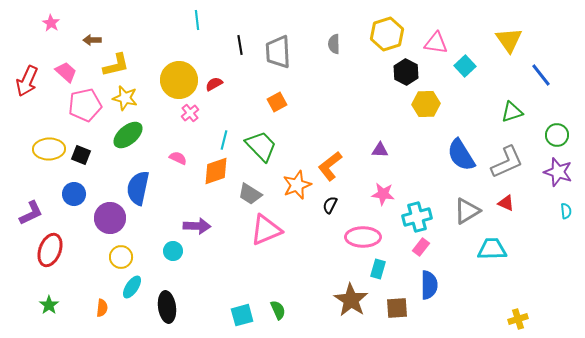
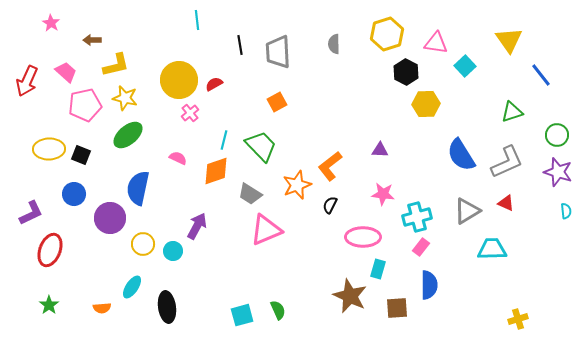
purple arrow at (197, 226): rotated 64 degrees counterclockwise
yellow circle at (121, 257): moved 22 px right, 13 px up
brown star at (351, 300): moved 1 px left, 4 px up; rotated 8 degrees counterclockwise
orange semicircle at (102, 308): rotated 78 degrees clockwise
